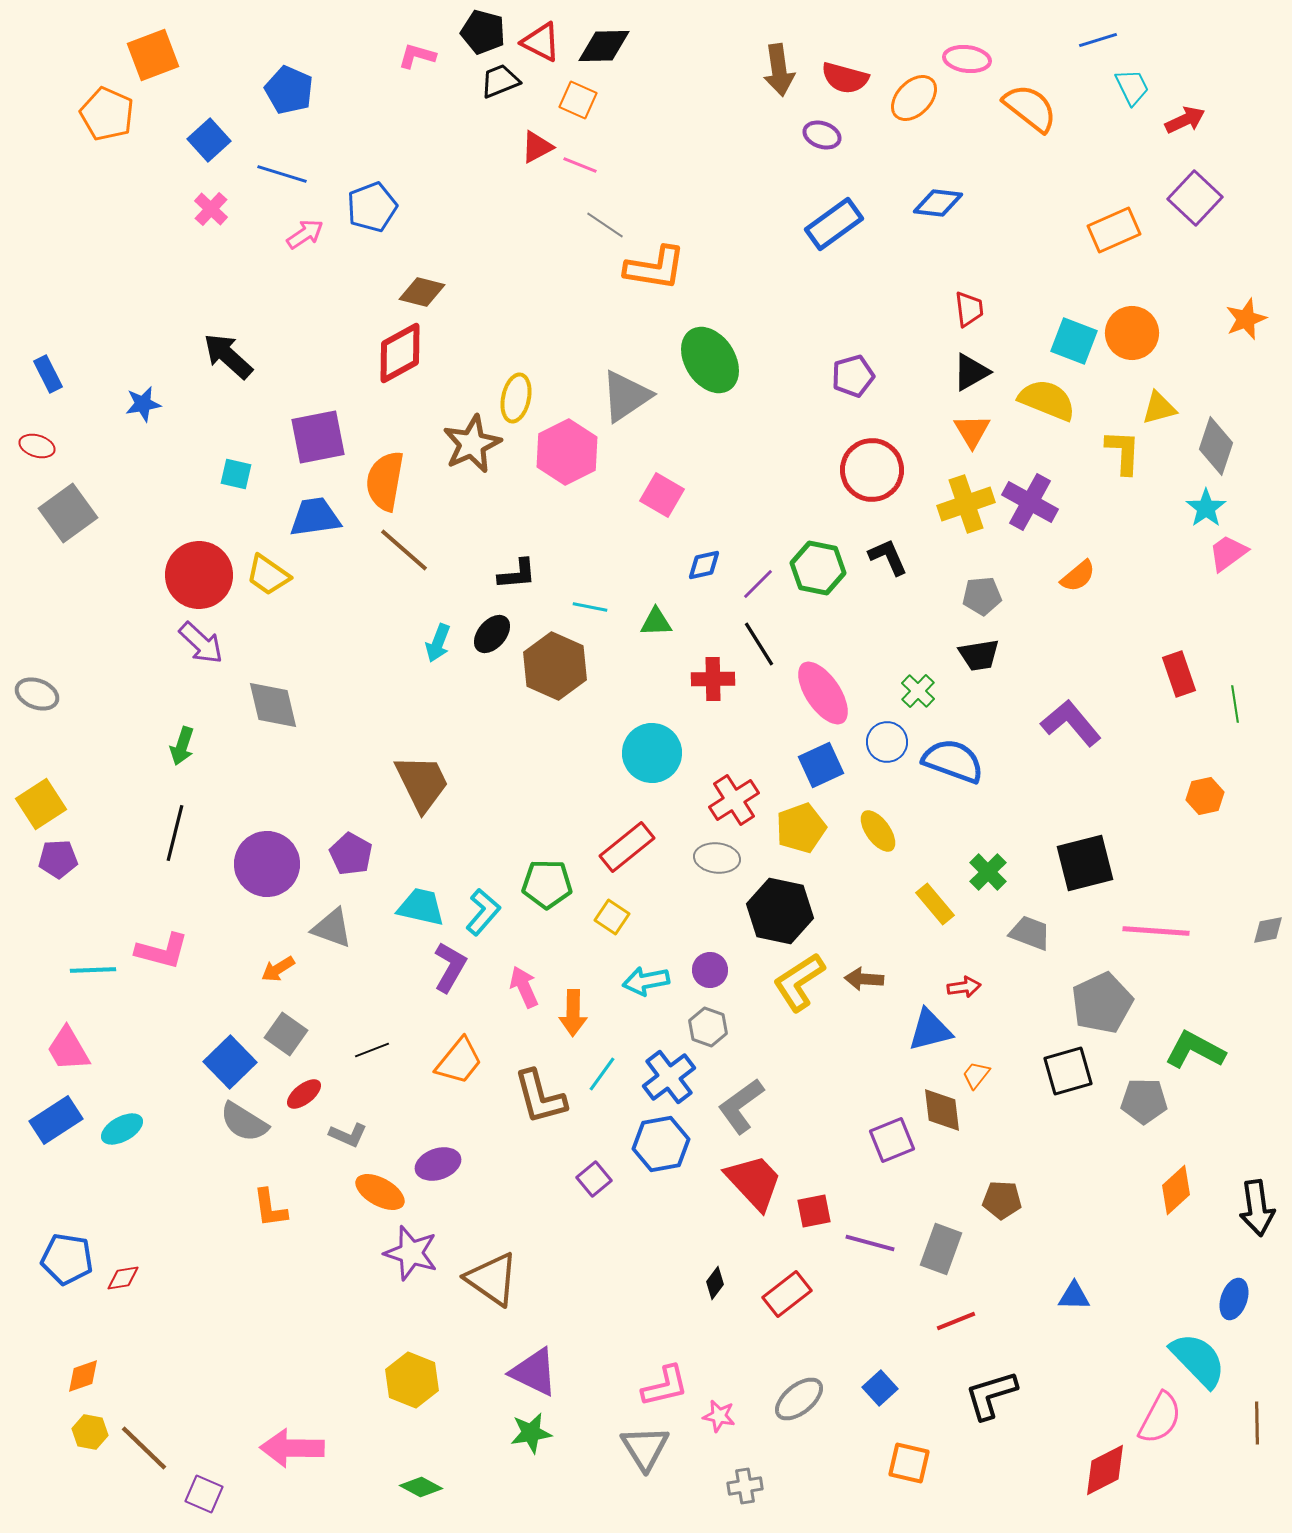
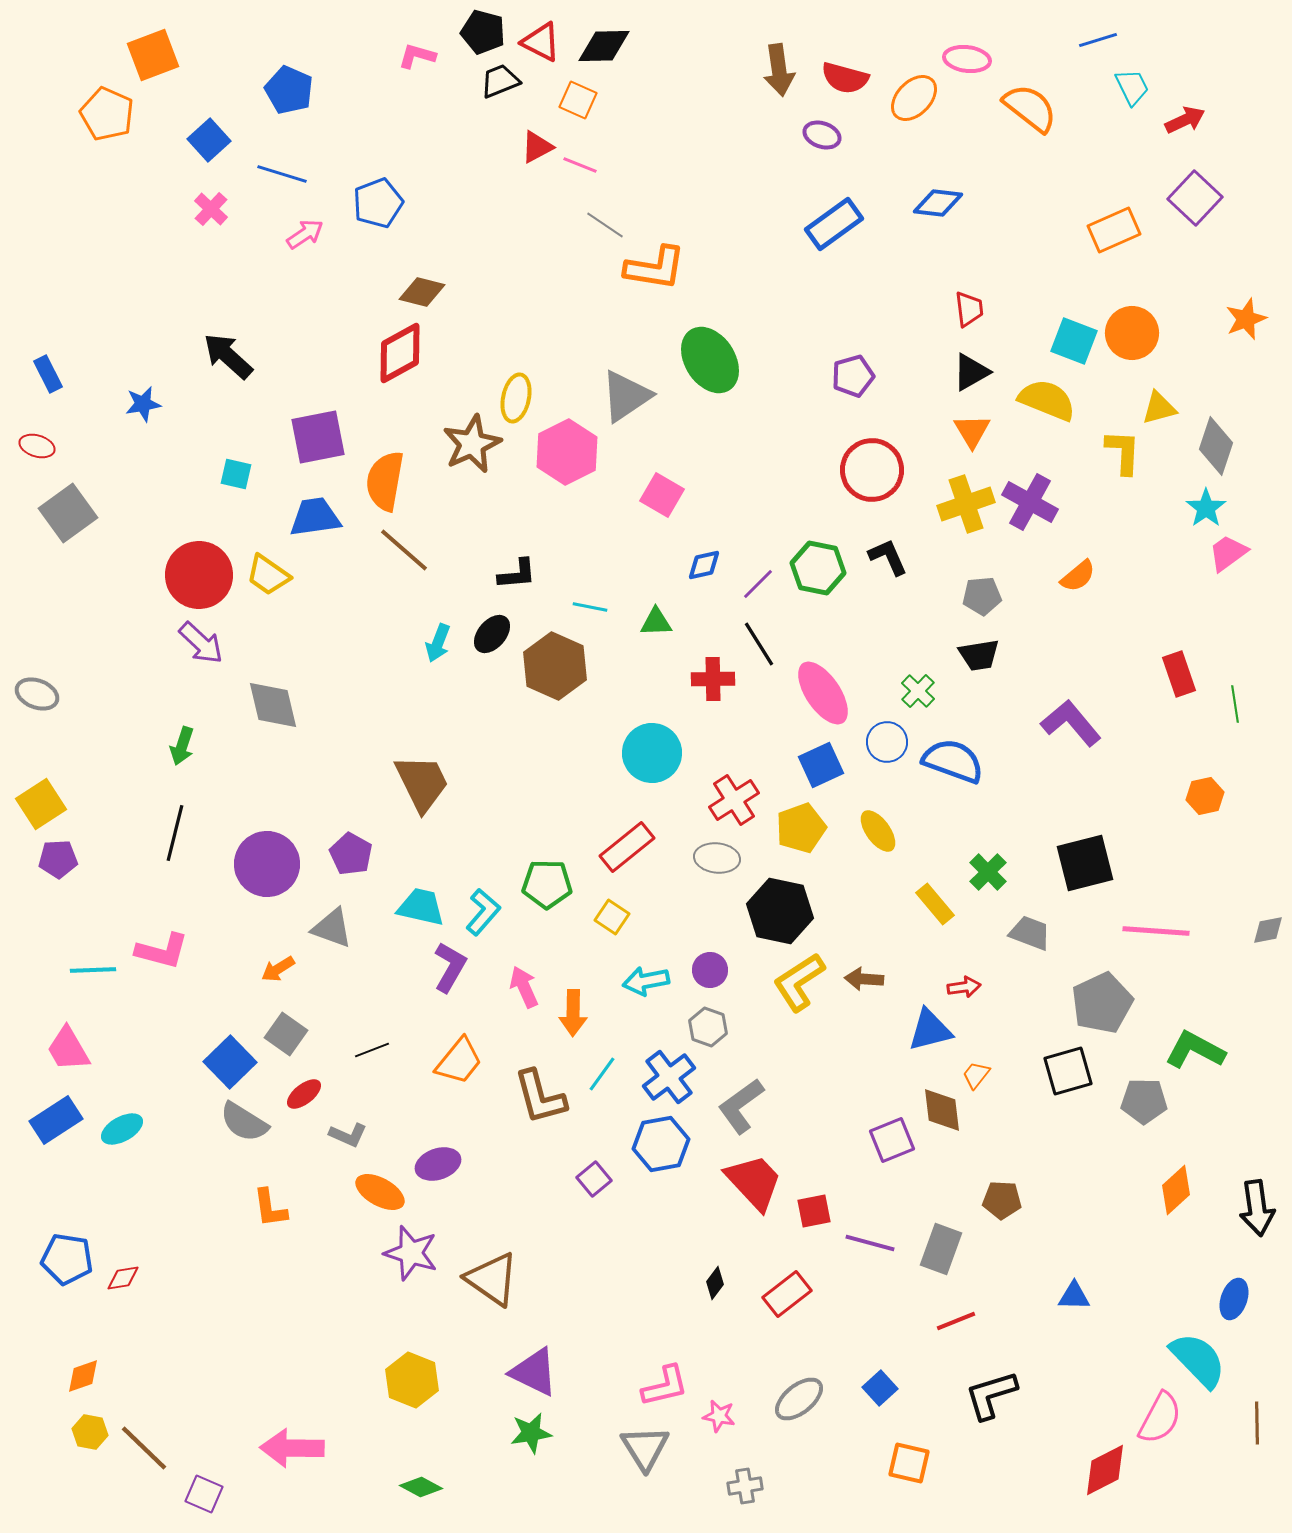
blue pentagon at (372, 207): moved 6 px right, 4 px up
